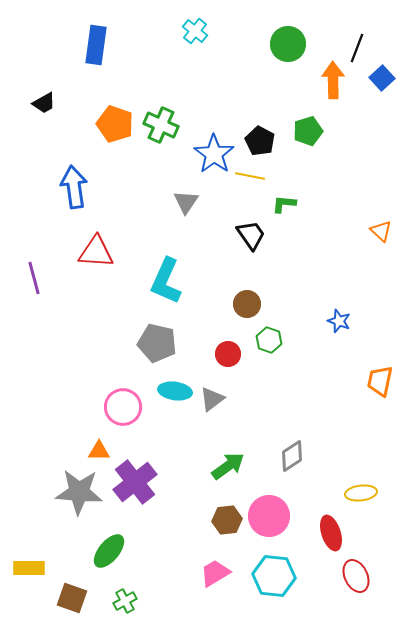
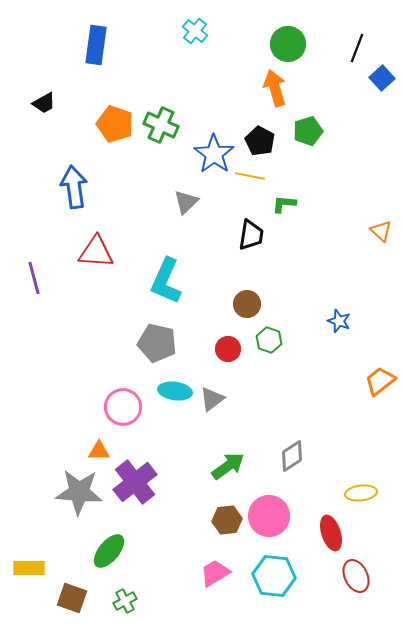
orange arrow at (333, 80): moved 58 px left, 8 px down; rotated 15 degrees counterclockwise
gray triangle at (186, 202): rotated 12 degrees clockwise
black trapezoid at (251, 235): rotated 44 degrees clockwise
red circle at (228, 354): moved 5 px up
orange trapezoid at (380, 381): rotated 40 degrees clockwise
